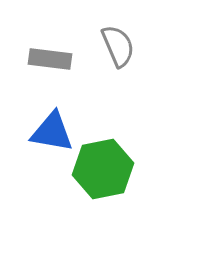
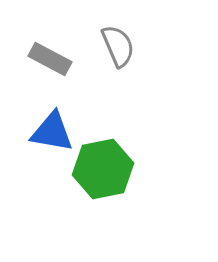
gray rectangle: rotated 21 degrees clockwise
